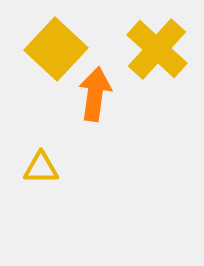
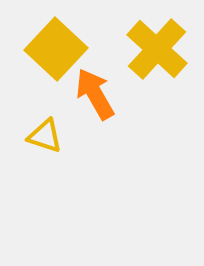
orange arrow: rotated 38 degrees counterclockwise
yellow triangle: moved 4 px right, 32 px up; rotated 18 degrees clockwise
